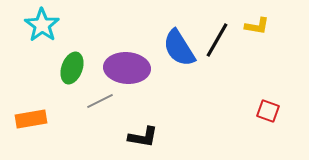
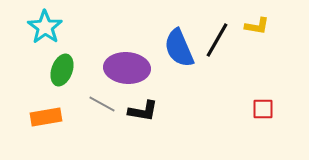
cyan star: moved 3 px right, 2 px down
blue semicircle: rotated 9 degrees clockwise
green ellipse: moved 10 px left, 2 px down
gray line: moved 2 px right, 3 px down; rotated 56 degrees clockwise
red square: moved 5 px left, 2 px up; rotated 20 degrees counterclockwise
orange rectangle: moved 15 px right, 2 px up
black L-shape: moved 26 px up
